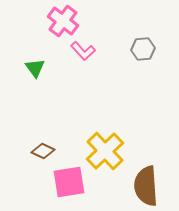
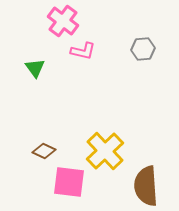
pink L-shape: rotated 35 degrees counterclockwise
brown diamond: moved 1 px right
pink square: rotated 16 degrees clockwise
